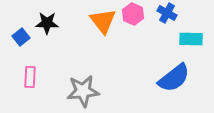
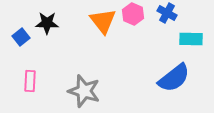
pink rectangle: moved 4 px down
gray star: moved 1 px right; rotated 24 degrees clockwise
